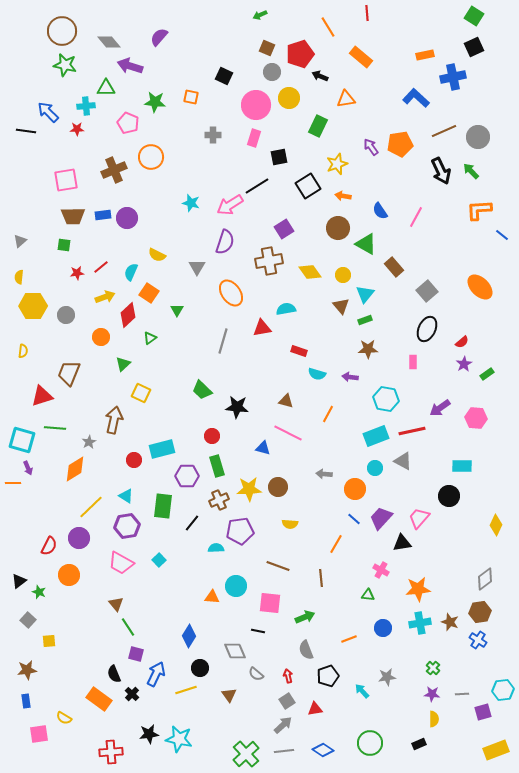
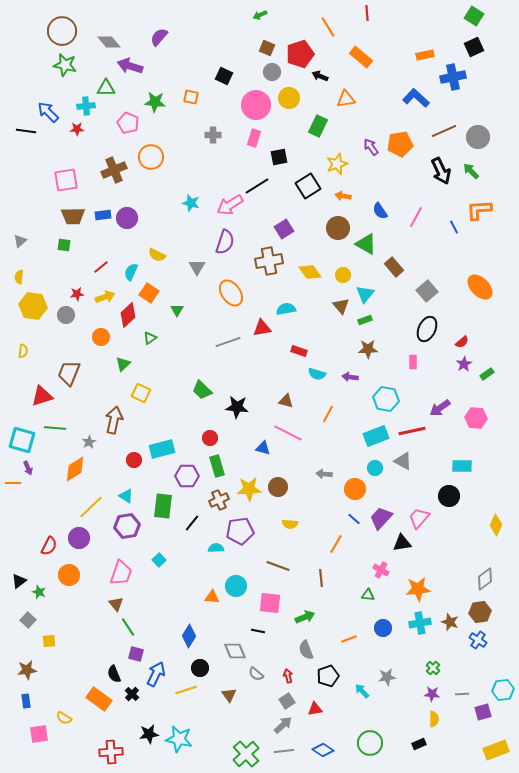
blue line at (502, 235): moved 48 px left, 8 px up; rotated 24 degrees clockwise
red star at (77, 273): moved 21 px down
yellow hexagon at (33, 306): rotated 8 degrees clockwise
gray line at (223, 341): moved 5 px right, 1 px down; rotated 55 degrees clockwise
red circle at (212, 436): moved 2 px left, 2 px down
pink trapezoid at (121, 563): moved 10 px down; rotated 100 degrees counterclockwise
